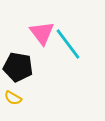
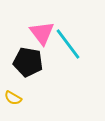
black pentagon: moved 10 px right, 5 px up
